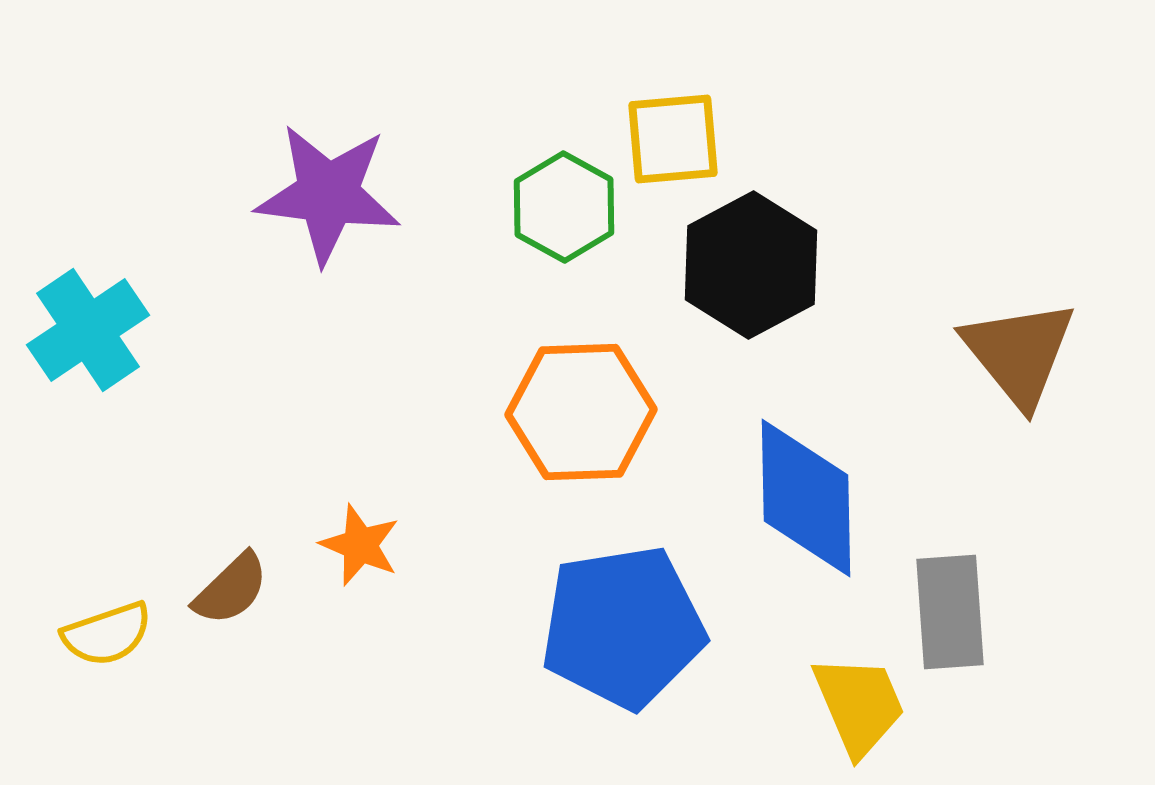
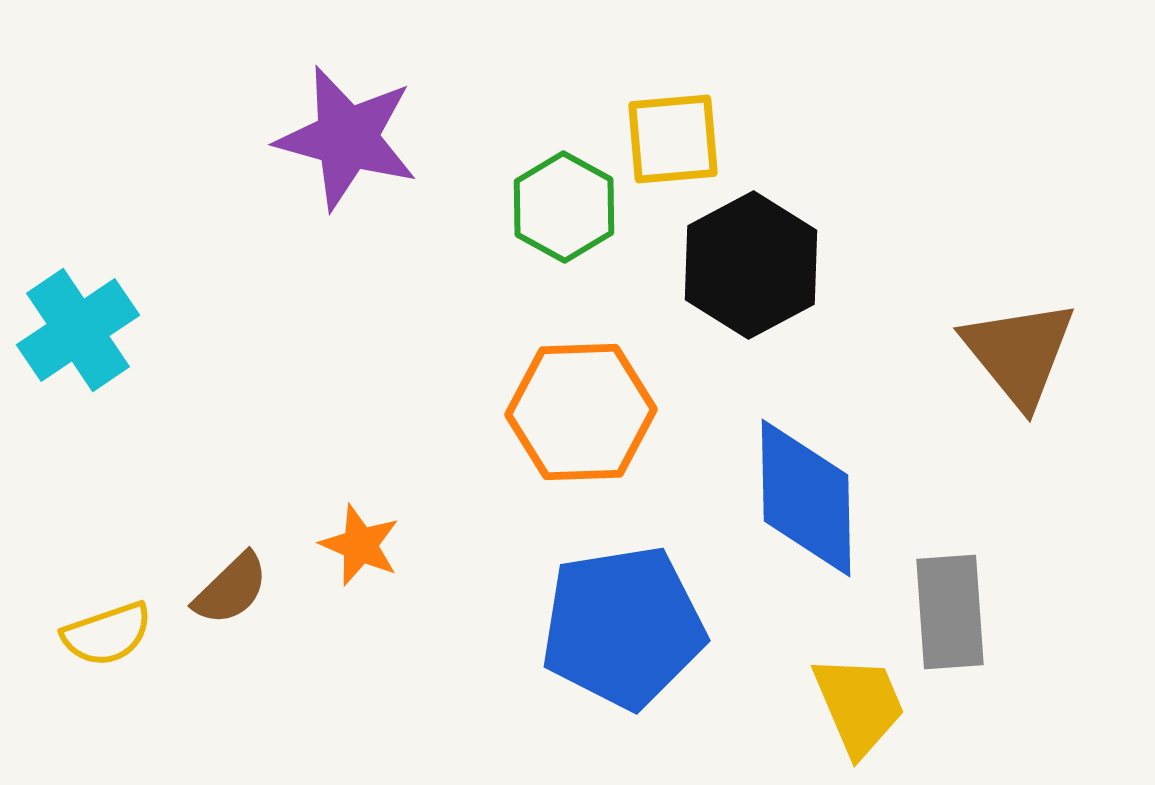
purple star: moved 19 px right, 56 px up; rotated 8 degrees clockwise
cyan cross: moved 10 px left
